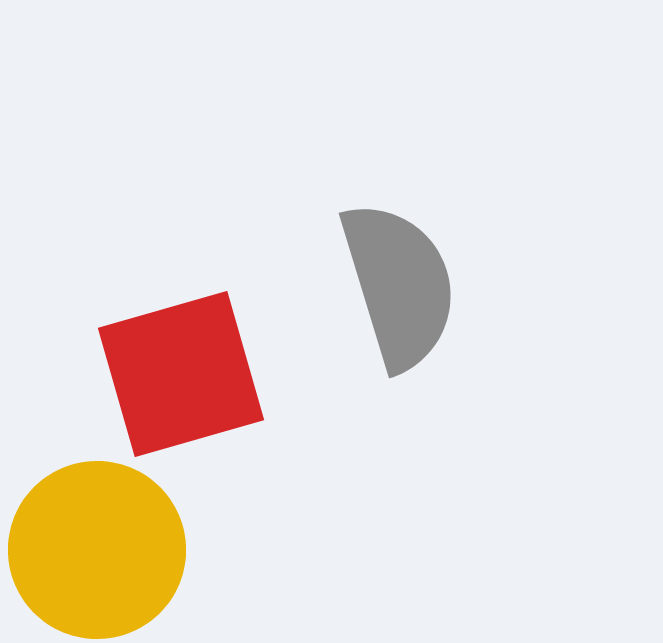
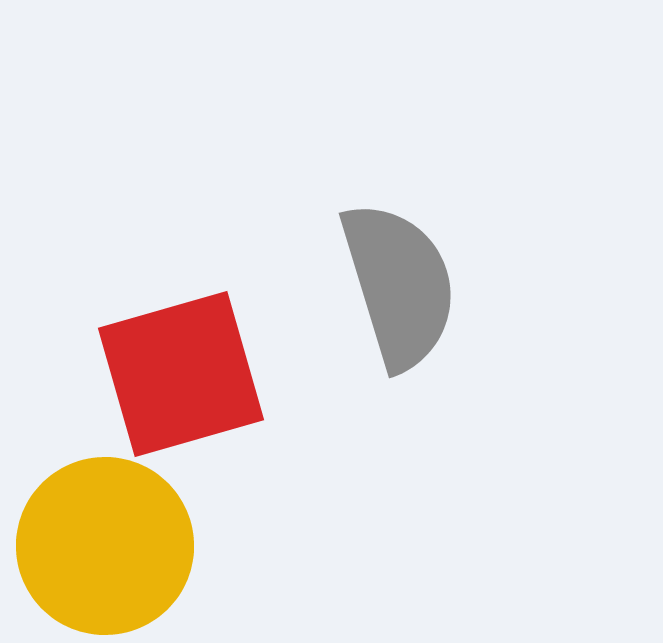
yellow circle: moved 8 px right, 4 px up
